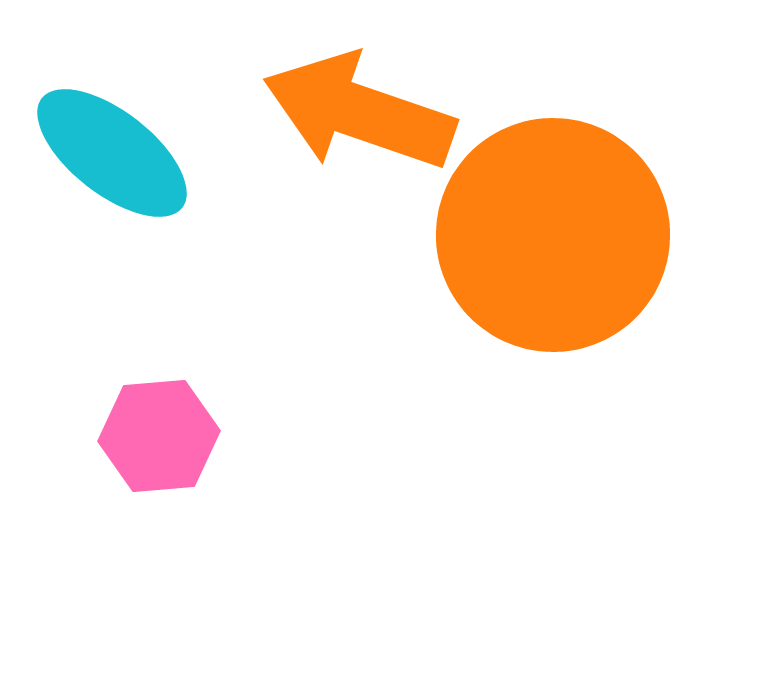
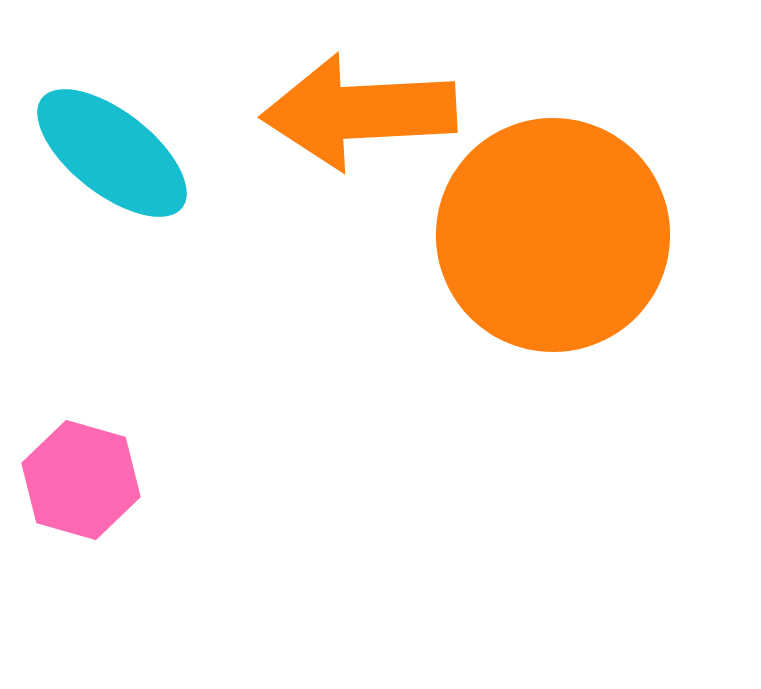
orange arrow: rotated 22 degrees counterclockwise
pink hexagon: moved 78 px left, 44 px down; rotated 21 degrees clockwise
